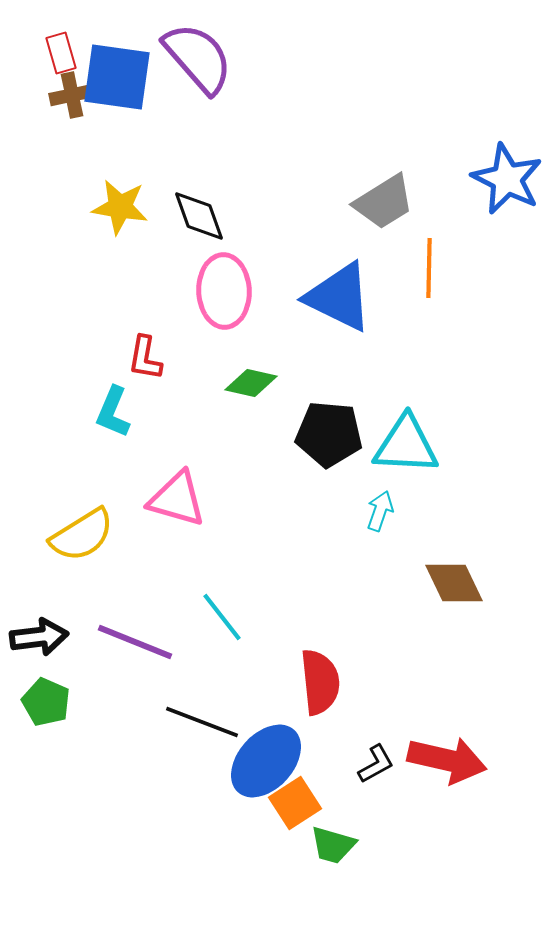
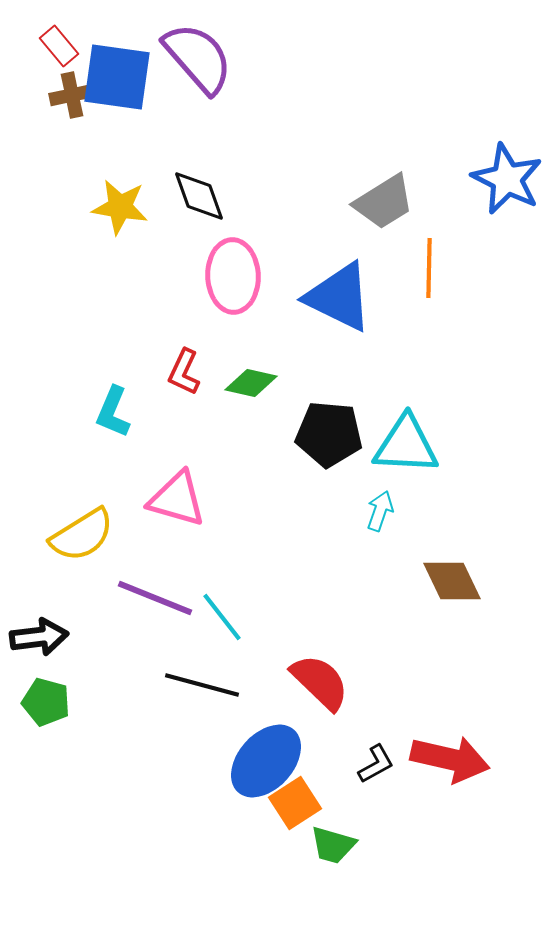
red rectangle: moved 2 px left, 7 px up; rotated 24 degrees counterclockwise
black diamond: moved 20 px up
pink ellipse: moved 9 px right, 15 px up
red L-shape: moved 39 px right, 14 px down; rotated 15 degrees clockwise
brown diamond: moved 2 px left, 2 px up
purple line: moved 20 px right, 44 px up
red semicircle: rotated 40 degrees counterclockwise
green pentagon: rotated 9 degrees counterclockwise
black line: moved 37 px up; rotated 6 degrees counterclockwise
red arrow: moved 3 px right, 1 px up
